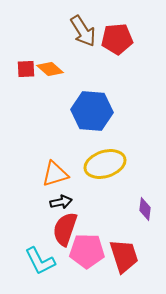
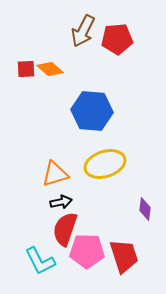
brown arrow: rotated 60 degrees clockwise
